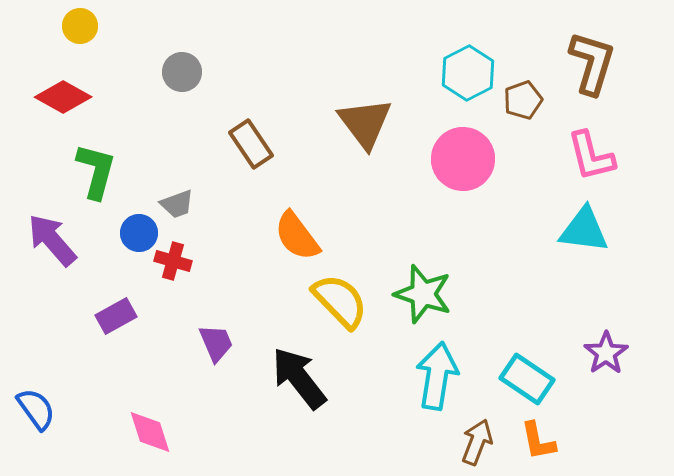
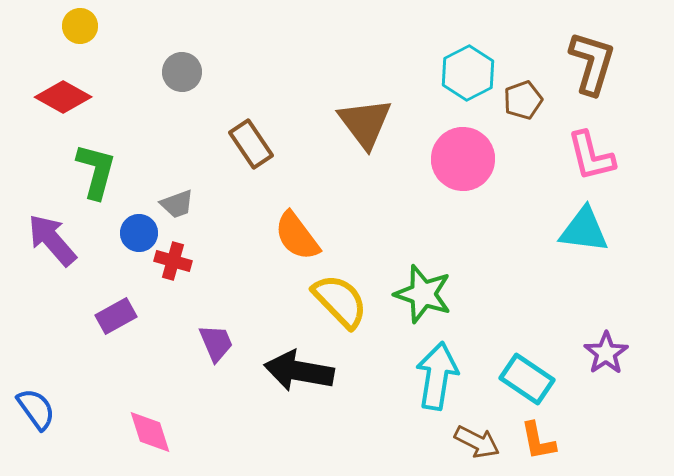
black arrow: moved 7 px up; rotated 42 degrees counterclockwise
brown arrow: rotated 96 degrees clockwise
